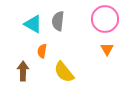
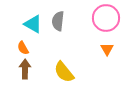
pink circle: moved 1 px right, 1 px up
orange semicircle: moved 19 px left, 3 px up; rotated 40 degrees counterclockwise
brown arrow: moved 2 px right, 2 px up
